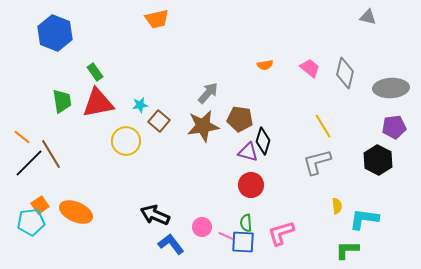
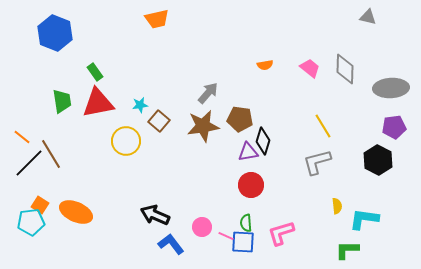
gray diamond: moved 4 px up; rotated 12 degrees counterclockwise
purple triangle: rotated 25 degrees counterclockwise
orange square: rotated 24 degrees counterclockwise
